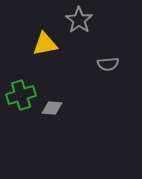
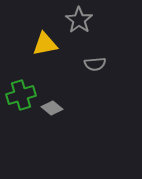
gray semicircle: moved 13 px left
gray diamond: rotated 35 degrees clockwise
